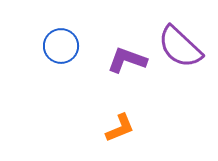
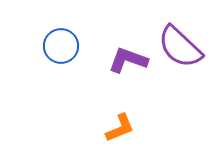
purple L-shape: moved 1 px right
